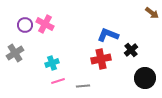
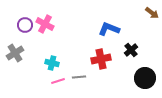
blue L-shape: moved 1 px right, 6 px up
cyan cross: rotated 32 degrees clockwise
gray line: moved 4 px left, 9 px up
